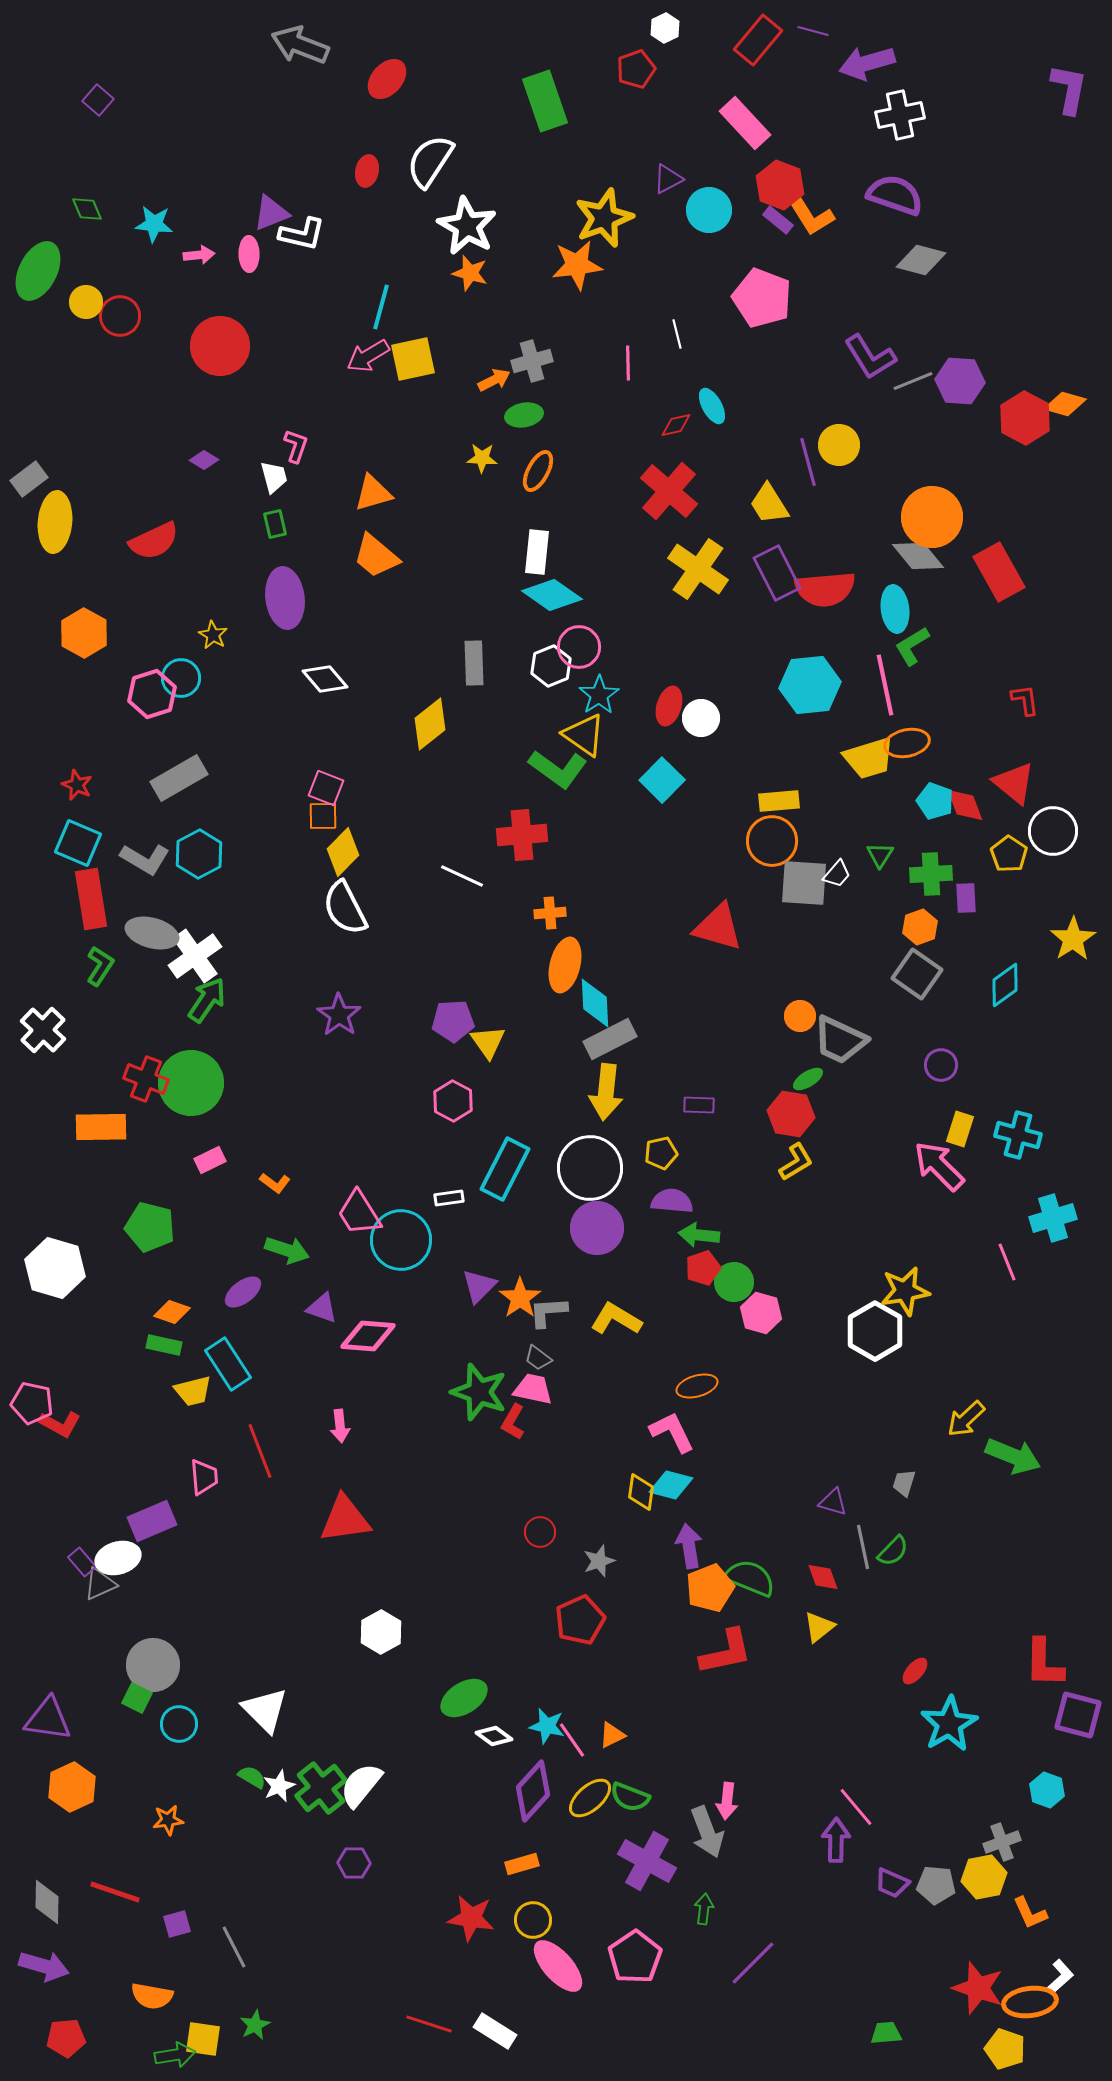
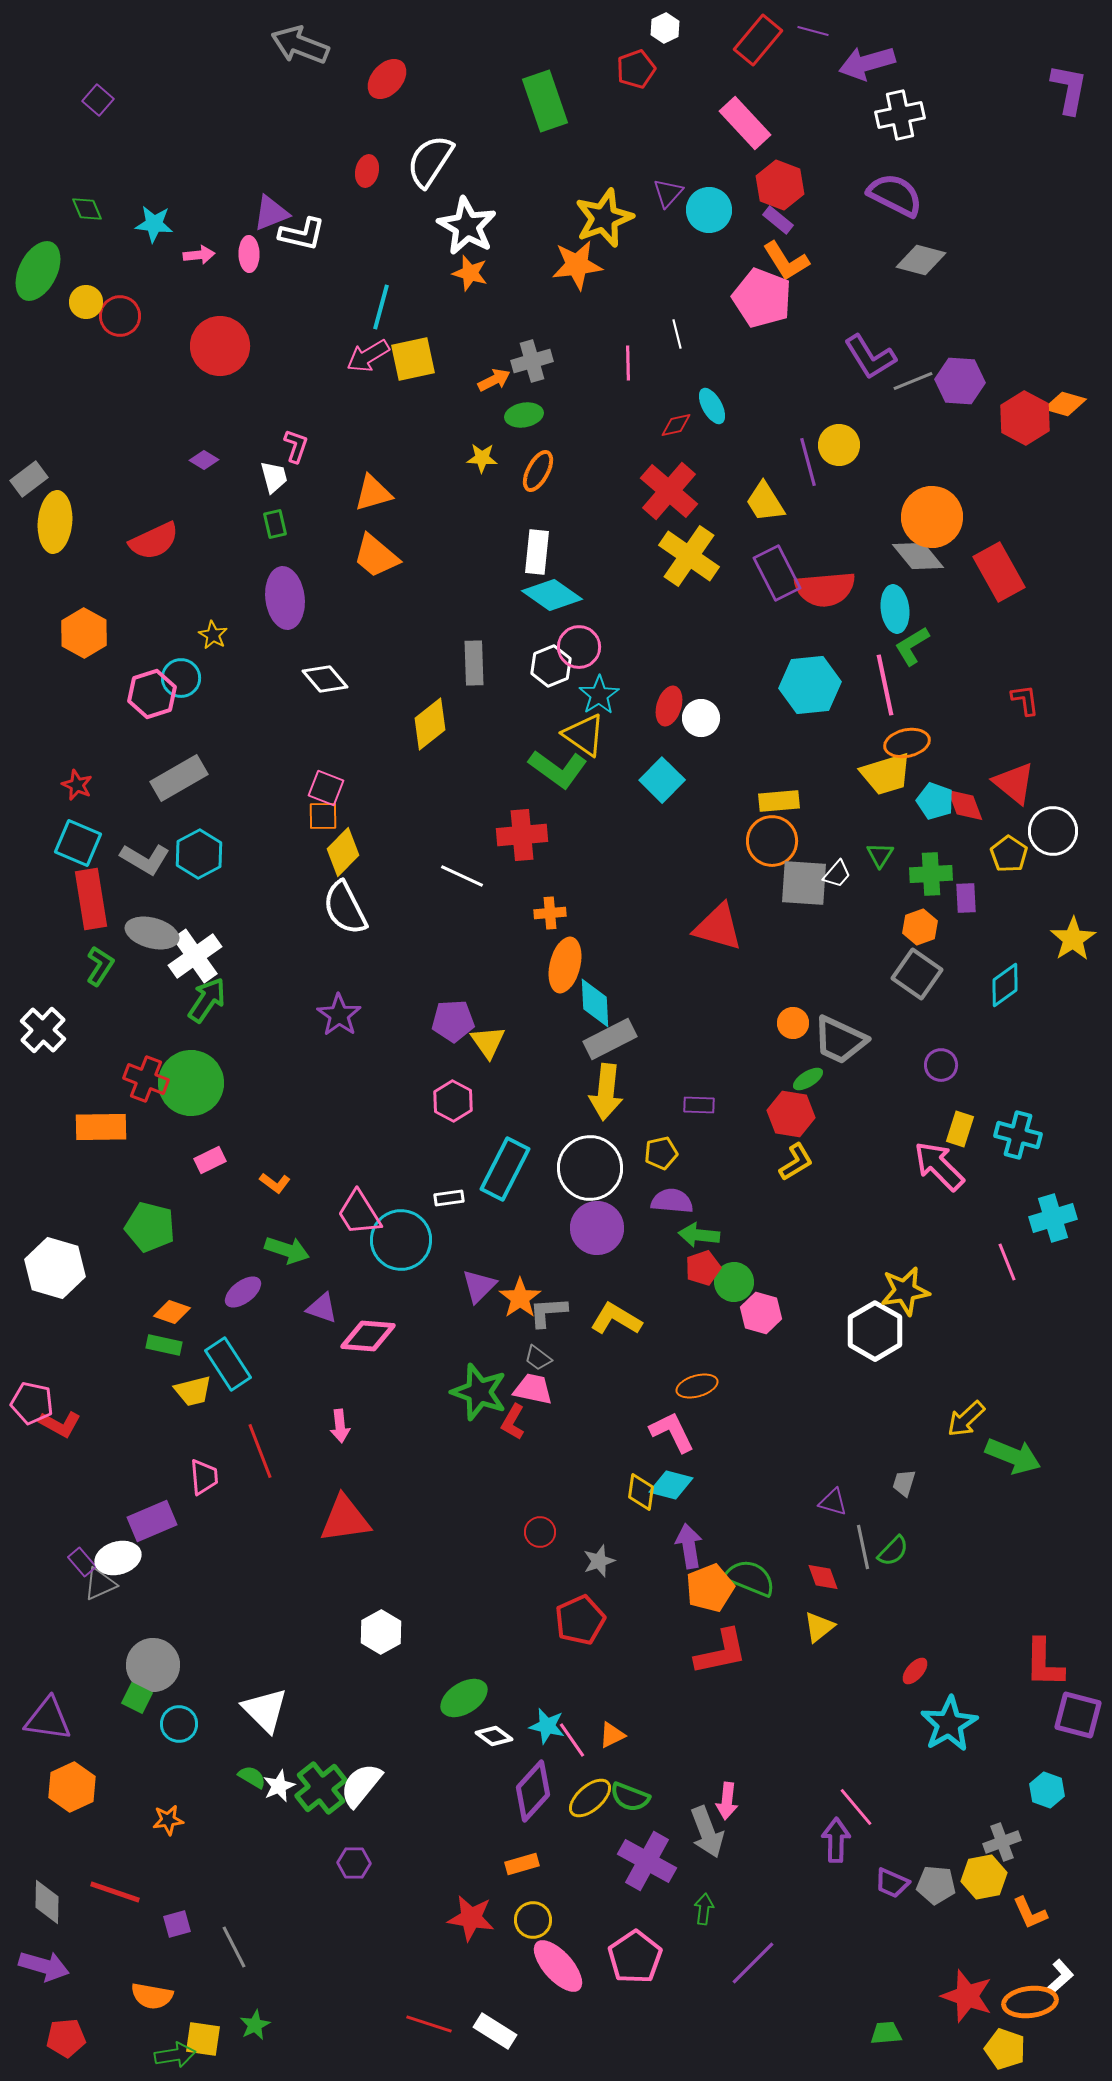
purple triangle at (668, 179): moved 14 px down; rotated 20 degrees counterclockwise
purple semicircle at (895, 195): rotated 8 degrees clockwise
orange L-shape at (811, 216): moved 25 px left, 45 px down
yellow trapezoid at (769, 504): moved 4 px left, 2 px up
yellow cross at (698, 569): moved 9 px left, 13 px up
yellow trapezoid at (869, 758): moved 17 px right, 16 px down
orange circle at (800, 1016): moved 7 px left, 7 px down
red L-shape at (726, 1652): moved 5 px left
red star at (978, 1988): moved 11 px left, 8 px down
